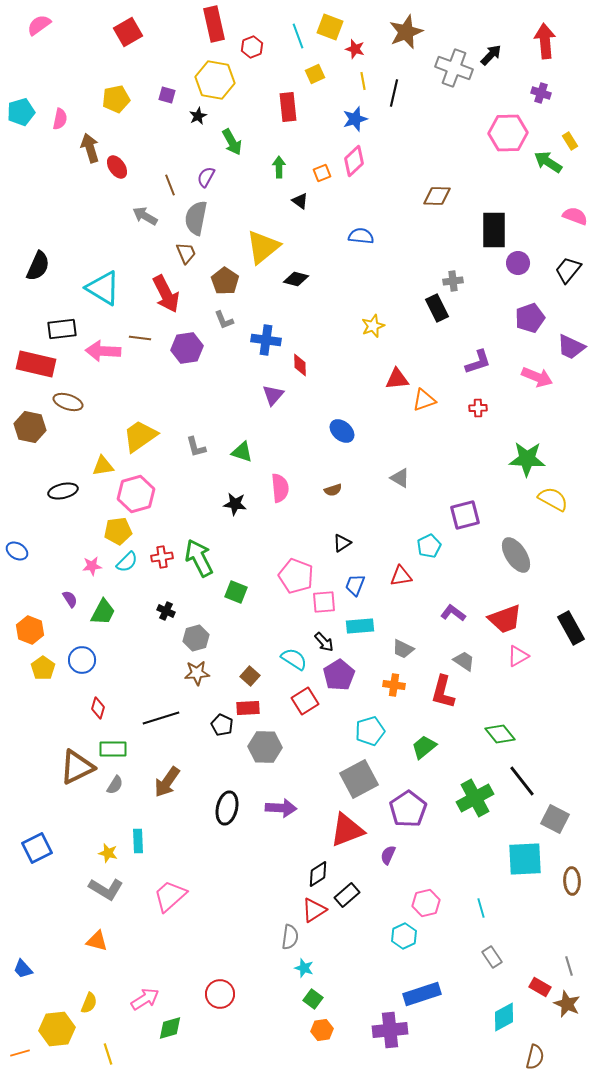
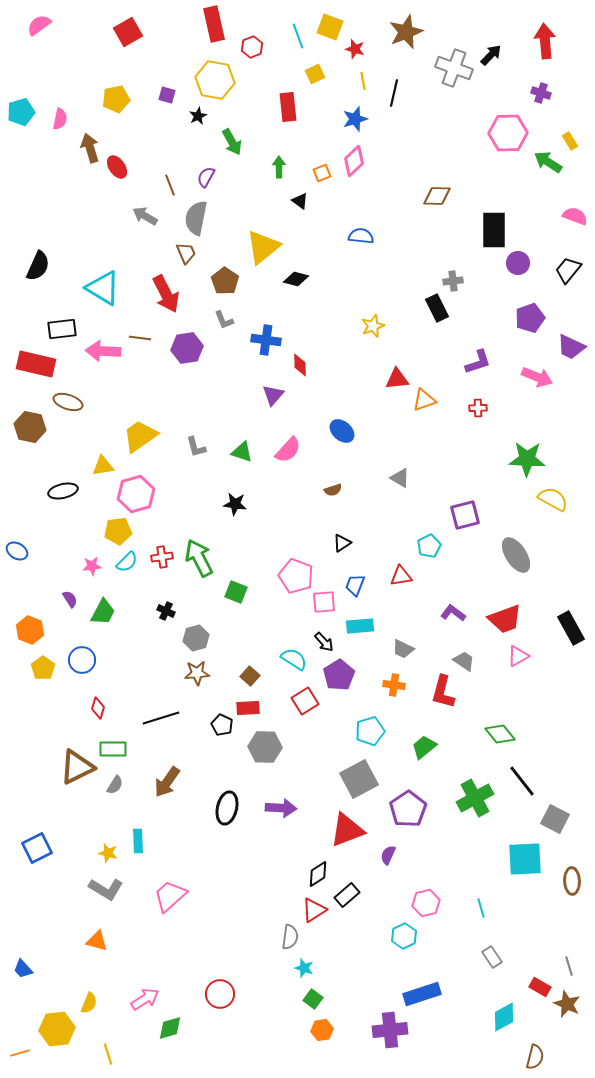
pink semicircle at (280, 488): moved 8 px right, 38 px up; rotated 48 degrees clockwise
